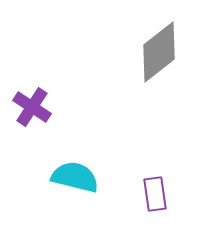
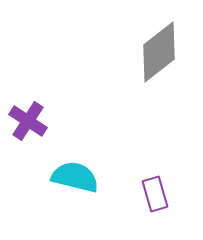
purple cross: moved 4 px left, 14 px down
purple rectangle: rotated 8 degrees counterclockwise
